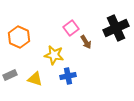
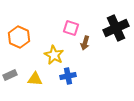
pink square: rotated 35 degrees counterclockwise
brown arrow: moved 1 px left, 1 px down; rotated 48 degrees clockwise
yellow star: rotated 18 degrees clockwise
yellow triangle: rotated 14 degrees counterclockwise
